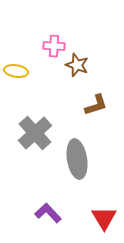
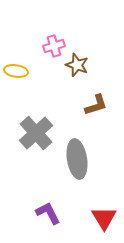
pink cross: rotated 20 degrees counterclockwise
gray cross: moved 1 px right
purple L-shape: rotated 16 degrees clockwise
